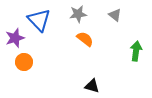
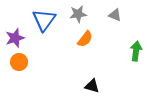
gray triangle: rotated 16 degrees counterclockwise
blue triangle: moved 5 px right; rotated 20 degrees clockwise
orange semicircle: rotated 90 degrees clockwise
orange circle: moved 5 px left
